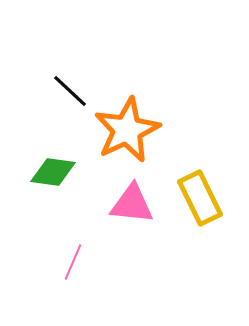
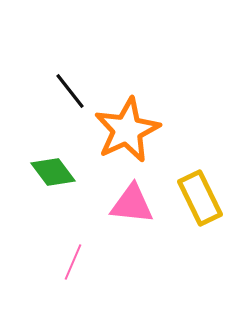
black line: rotated 9 degrees clockwise
green diamond: rotated 45 degrees clockwise
